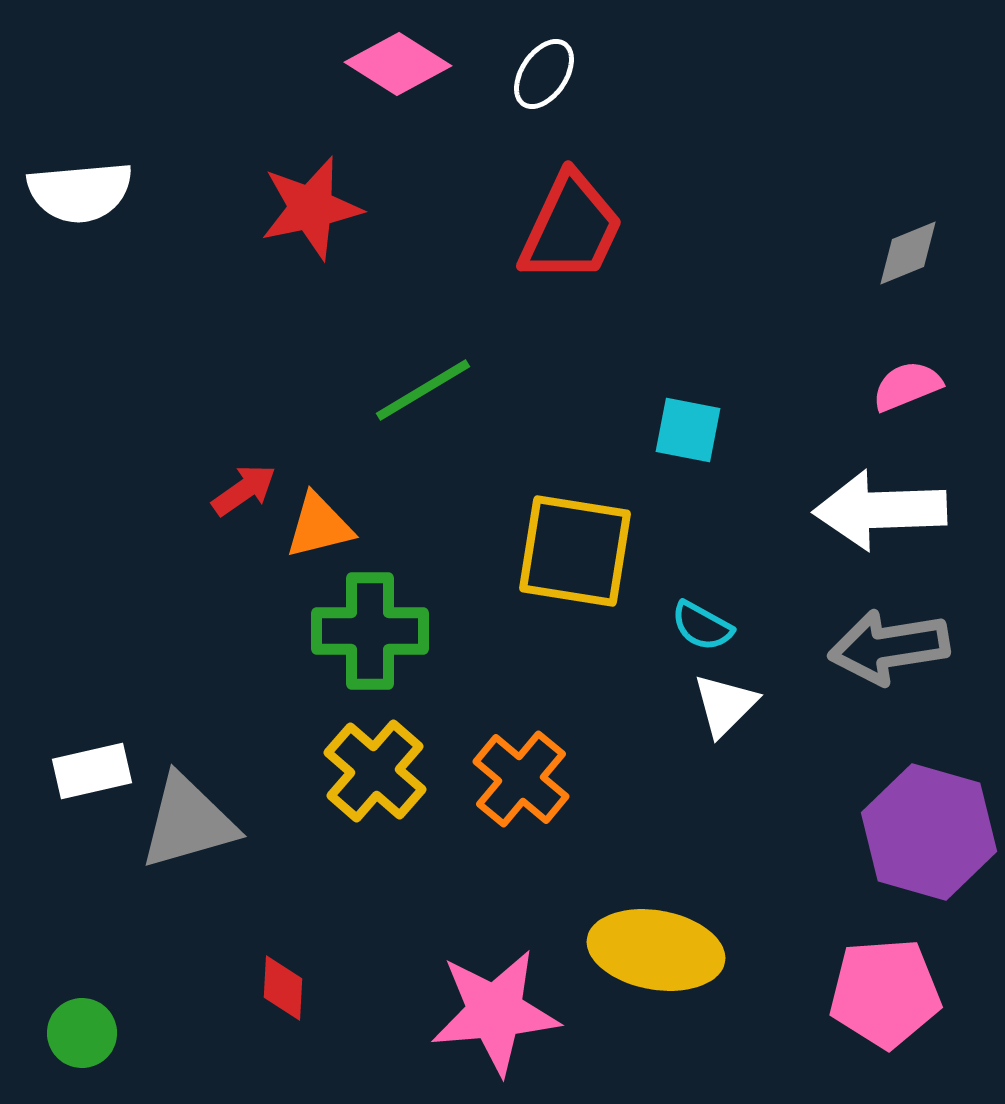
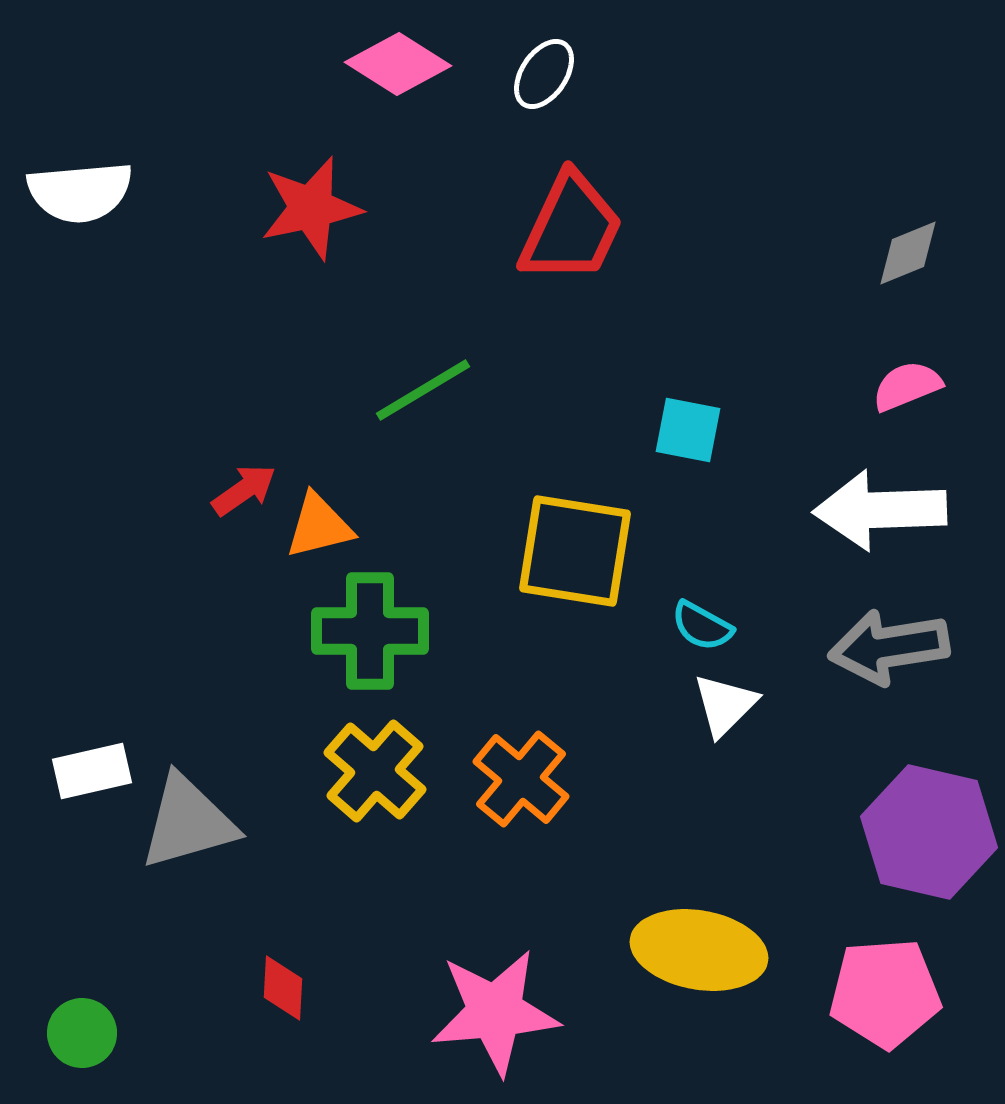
purple hexagon: rotated 3 degrees counterclockwise
yellow ellipse: moved 43 px right
